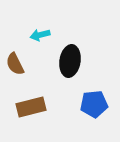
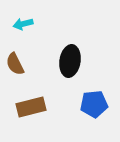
cyan arrow: moved 17 px left, 11 px up
